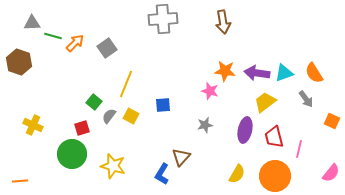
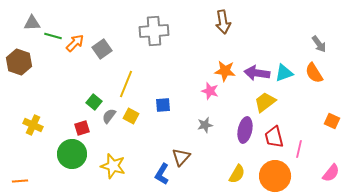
gray cross: moved 9 px left, 12 px down
gray square: moved 5 px left, 1 px down
gray arrow: moved 13 px right, 55 px up
